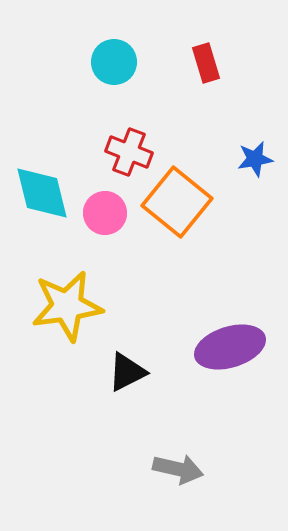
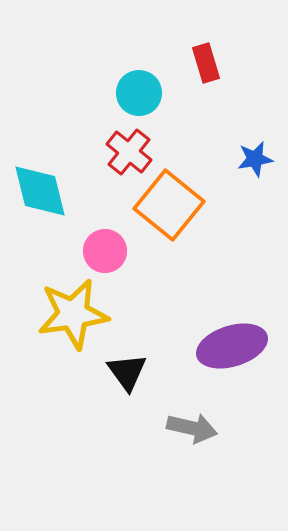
cyan circle: moved 25 px right, 31 px down
red cross: rotated 18 degrees clockwise
cyan diamond: moved 2 px left, 2 px up
orange square: moved 8 px left, 3 px down
pink circle: moved 38 px down
yellow star: moved 6 px right, 8 px down
purple ellipse: moved 2 px right, 1 px up
black triangle: rotated 39 degrees counterclockwise
gray arrow: moved 14 px right, 41 px up
